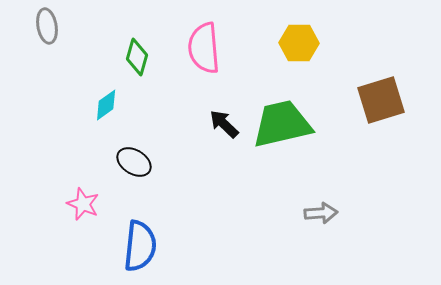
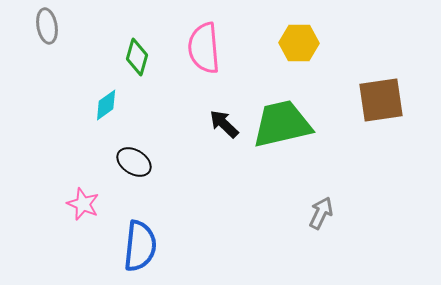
brown square: rotated 9 degrees clockwise
gray arrow: rotated 60 degrees counterclockwise
